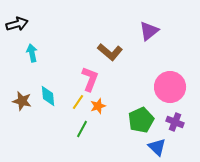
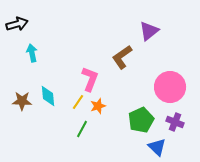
brown L-shape: moved 12 px right, 5 px down; rotated 105 degrees clockwise
brown star: rotated 12 degrees counterclockwise
